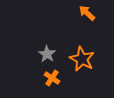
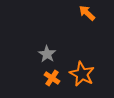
orange star: moved 15 px down
